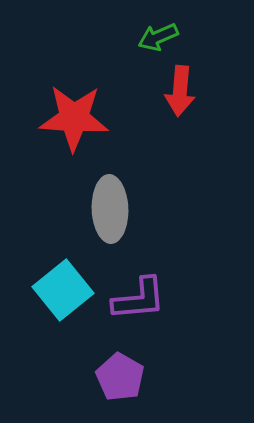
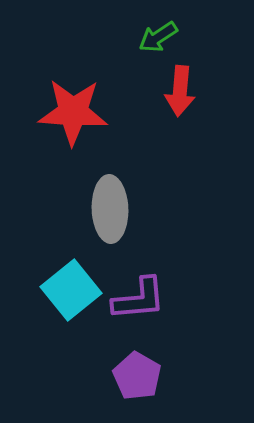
green arrow: rotated 9 degrees counterclockwise
red star: moved 1 px left, 6 px up
cyan square: moved 8 px right
purple pentagon: moved 17 px right, 1 px up
